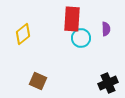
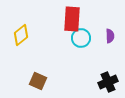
purple semicircle: moved 4 px right, 7 px down
yellow diamond: moved 2 px left, 1 px down
black cross: moved 1 px up
